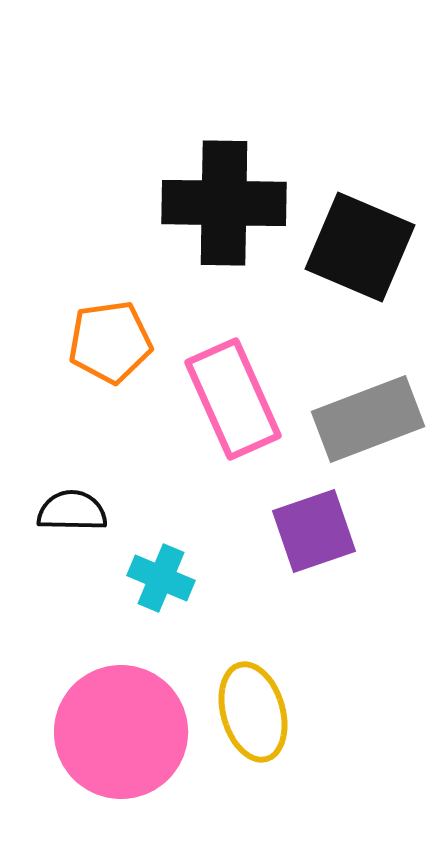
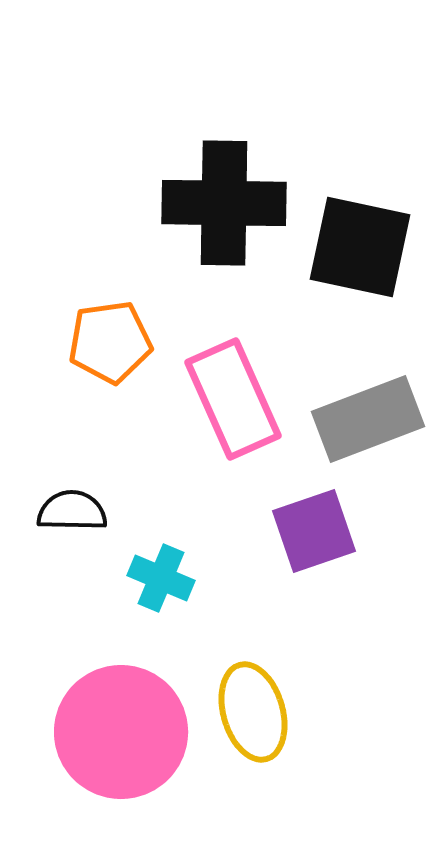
black square: rotated 11 degrees counterclockwise
